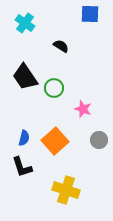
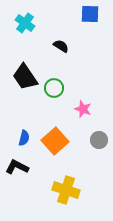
black L-shape: moved 5 px left; rotated 135 degrees clockwise
